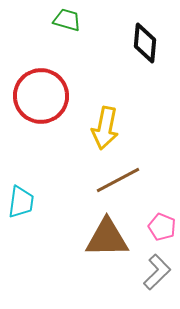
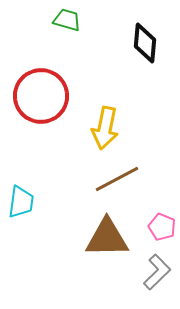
brown line: moved 1 px left, 1 px up
